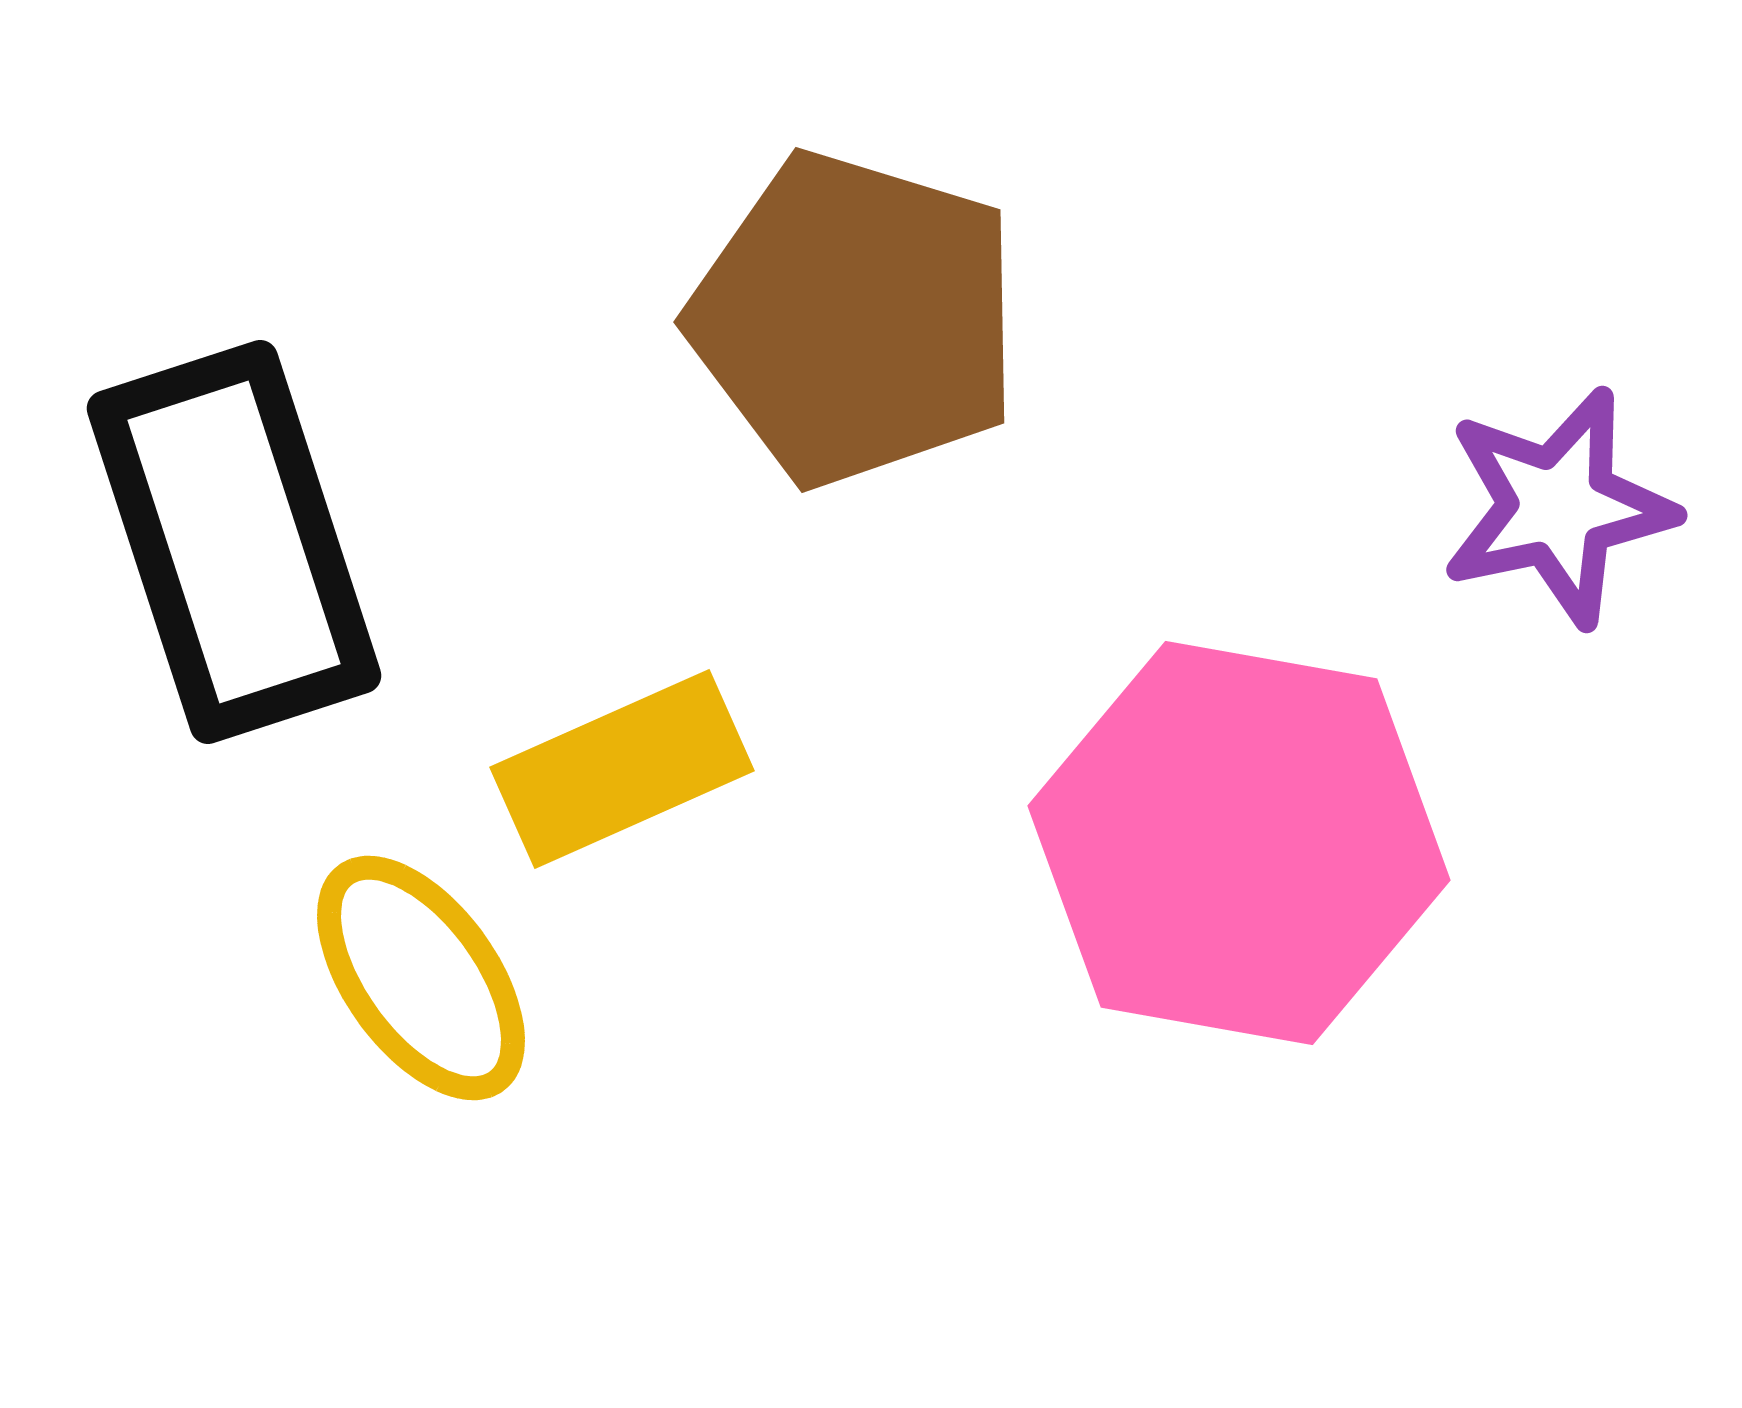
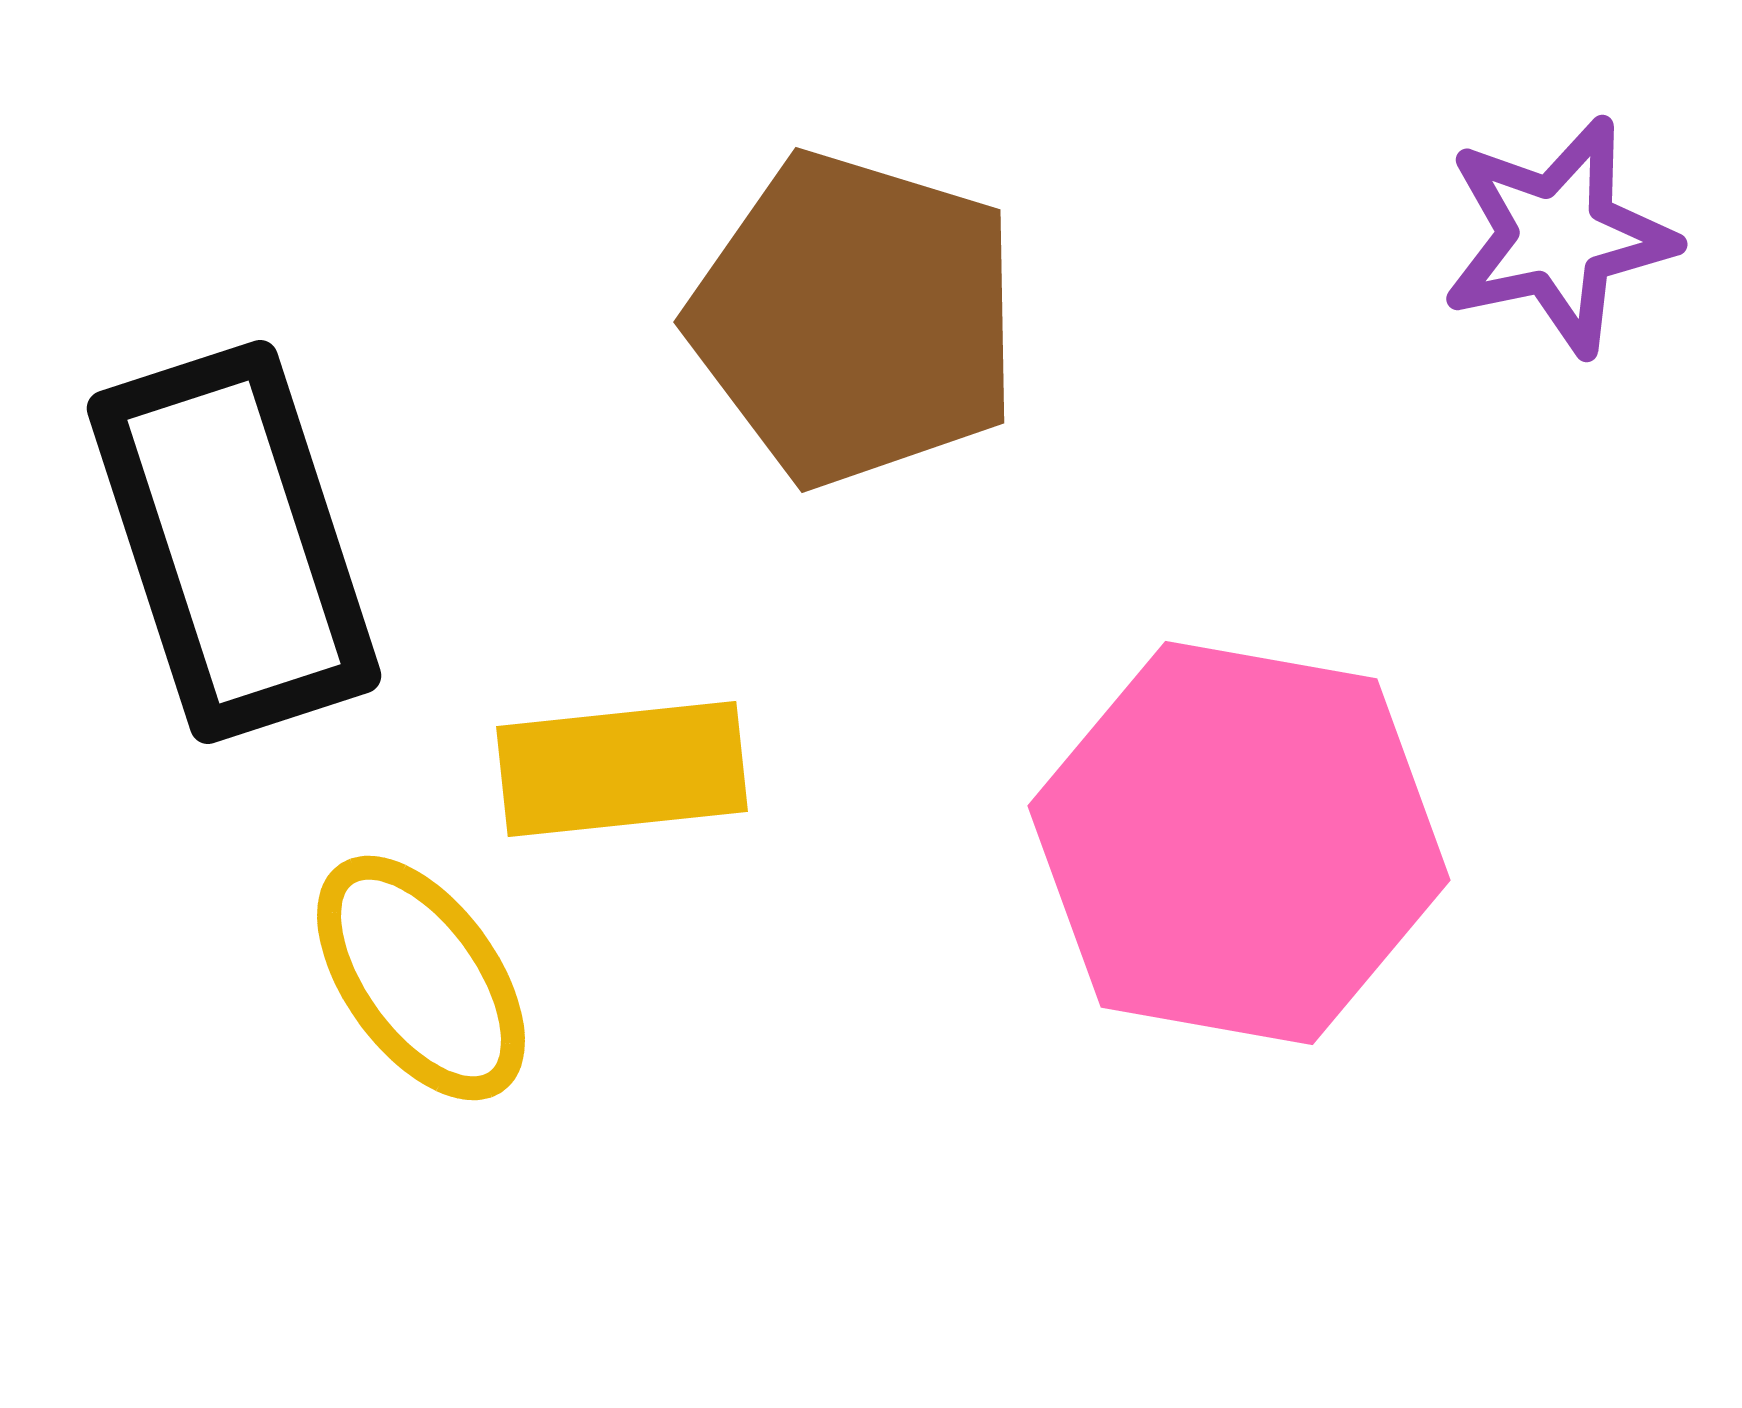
purple star: moved 271 px up
yellow rectangle: rotated 18 degrees clockwise
